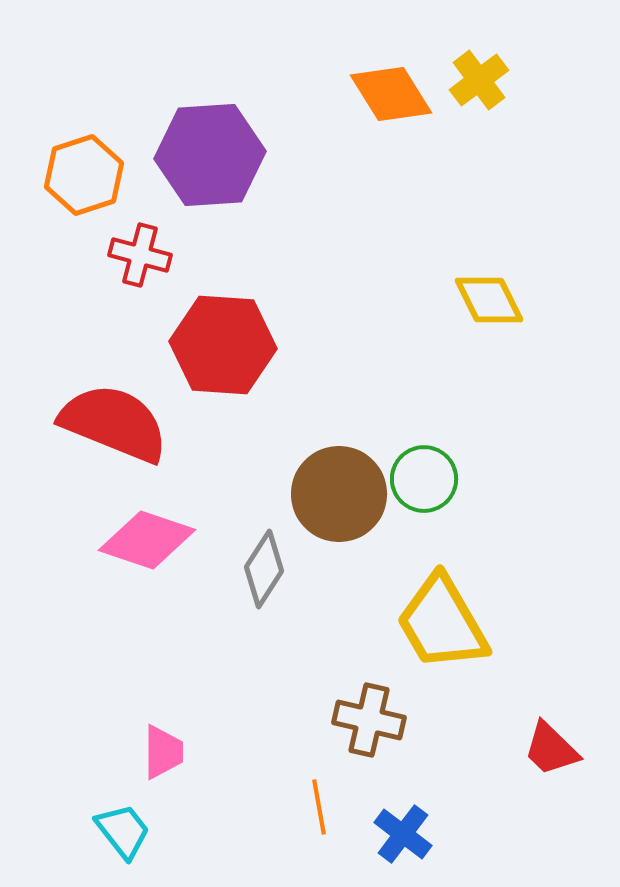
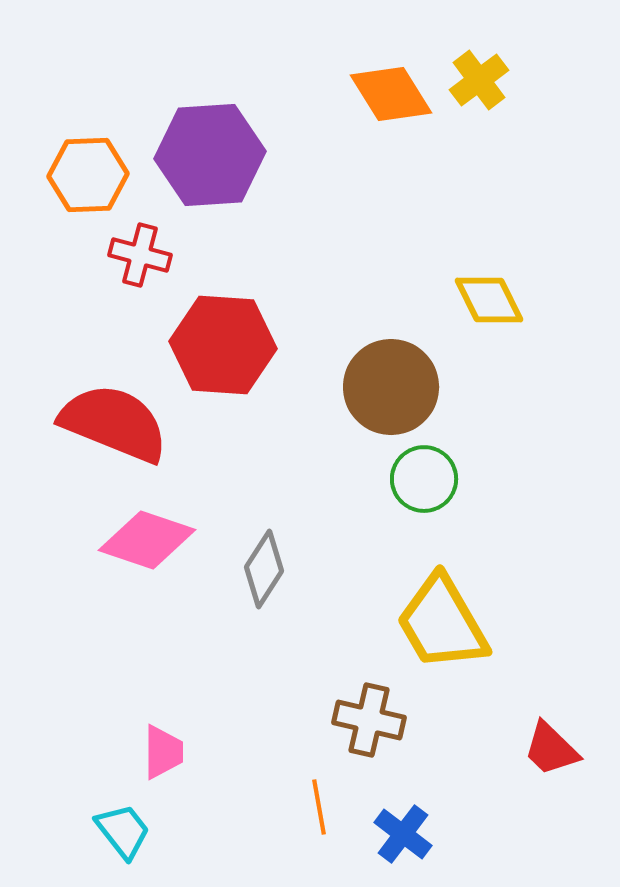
orange hexagon: moved 4 px right; rotated 16 degrees clockwise
brown circle: moved 52 px right, 107 px up
